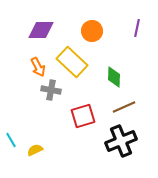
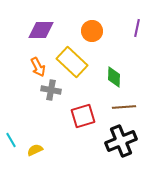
brown line: rotated 20 degrees clockwise
